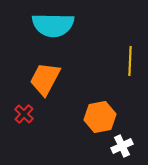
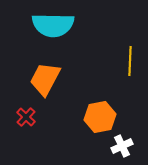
red cross: moved 2 px right, 3 px down
